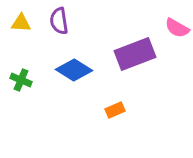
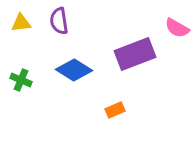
yellow triangle: rotated 10 degrees counterclockwise
